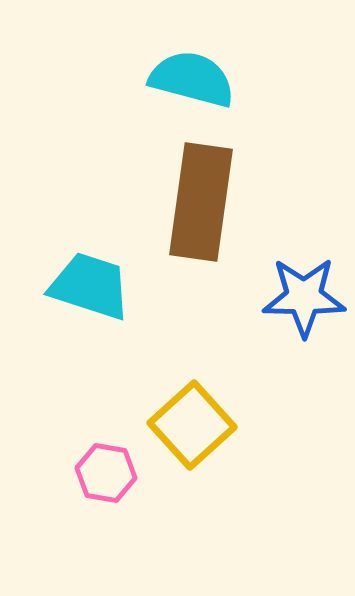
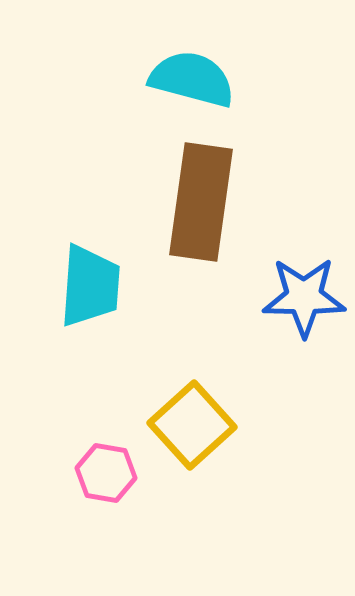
cyan trapezoid: rotated 76 degrees clockwise
